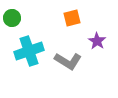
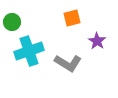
green circle: moved 4 px down
gray L-shape: moved 2 px down
